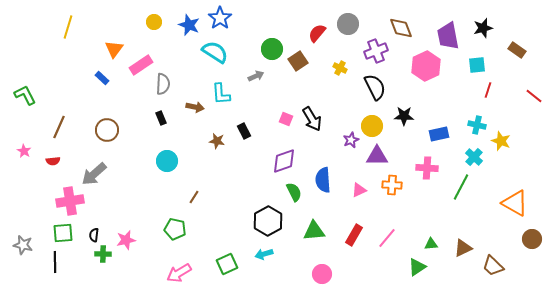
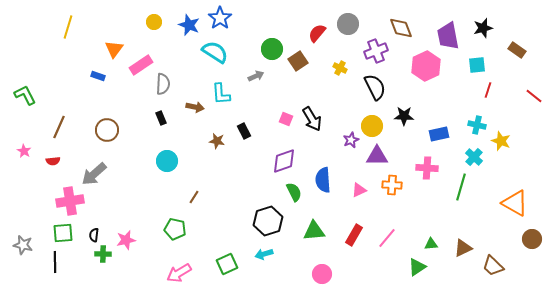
blue rectangle at (102, 78): moved 4 px left, 2 px up; rotated 24 degrees counterclockwise
green line at (461, 187): rotated 12 degrees counterclockwise
black hexagon at (268, 221): rotated 12 degrees clockwise
